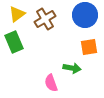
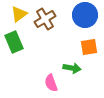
yellow triangle: moved 2 px right
